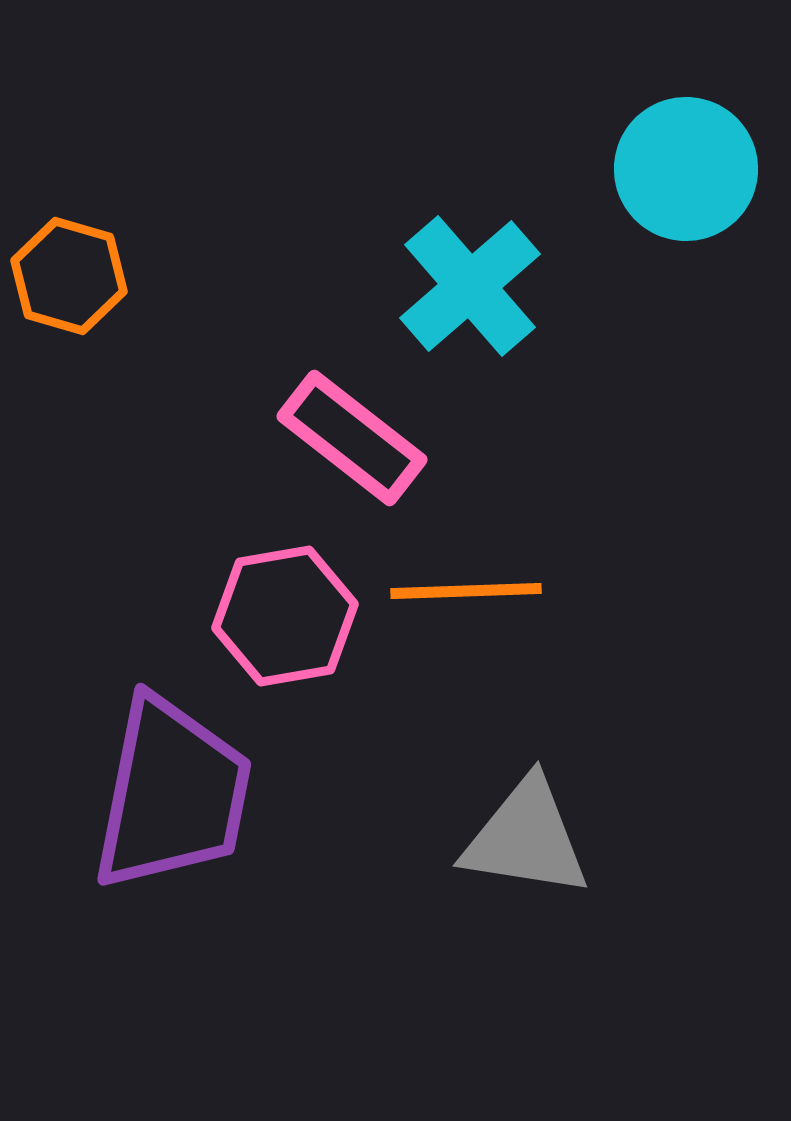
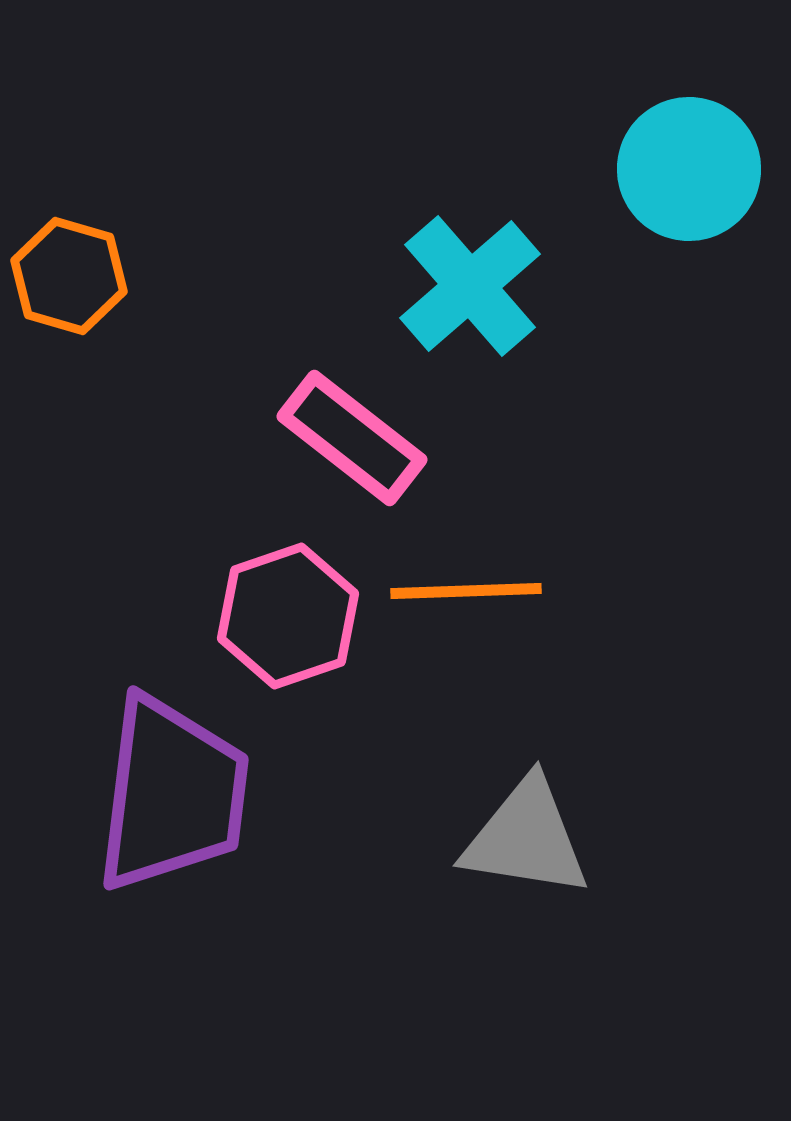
cyan circle: moved 3 px right
pink hexagon: moved 3 px right; rotated 9 degrees counterclockwise
purple trapezoid: rotated 4 degrees counterclockwise
